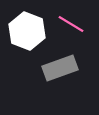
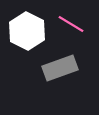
white hexagon: rotated 6 degrees clockwise
